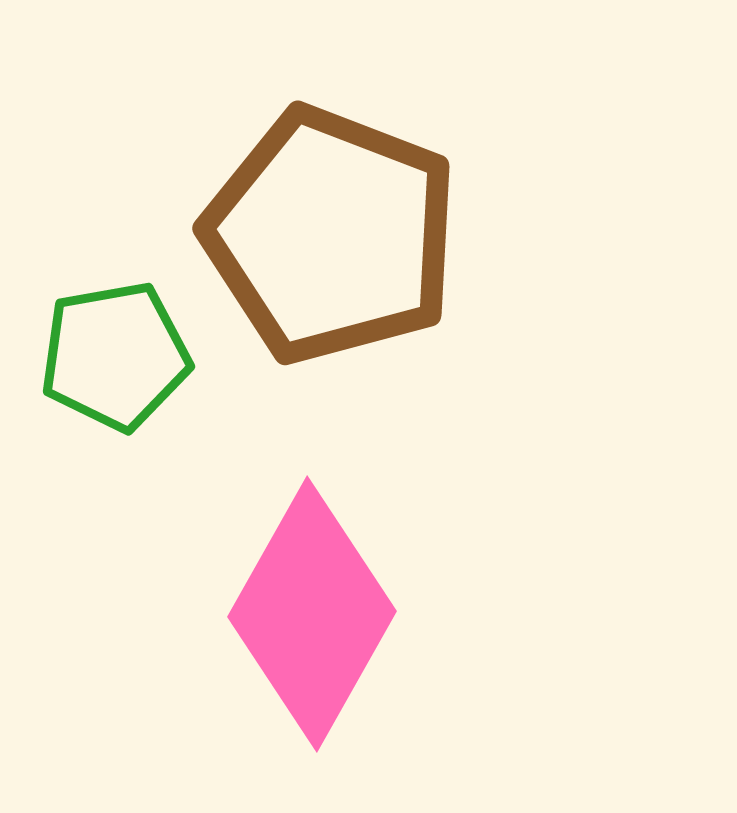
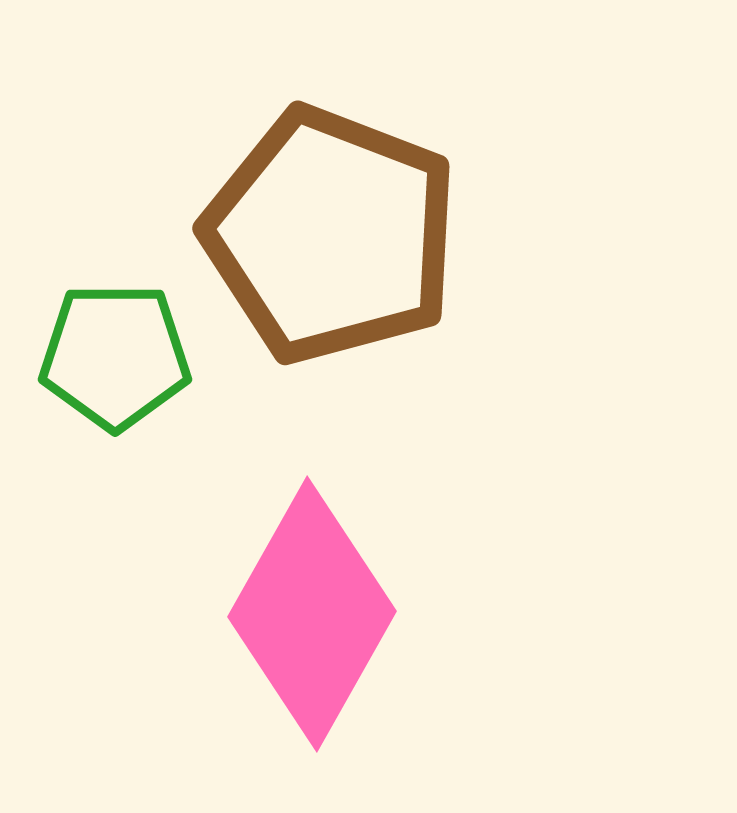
green pentagon: rotated 10 degrees clockwise
